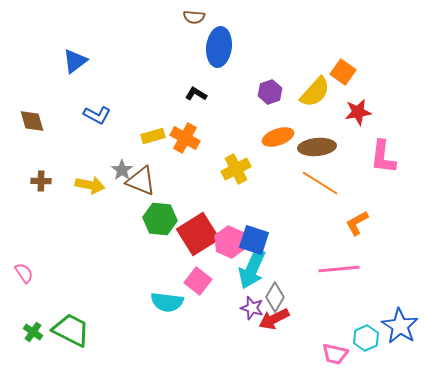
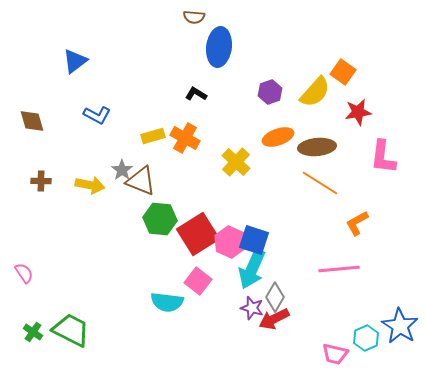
yellow cross: moved 7 px up; rotated 20 degrees counterclockwise
